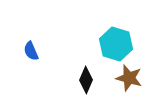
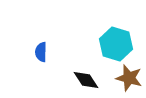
blue semicircle: moved 10 px right, 1 px down; rotated 24 degrees clockwise
black diamond: rotated 56 degrees counterclockwise
